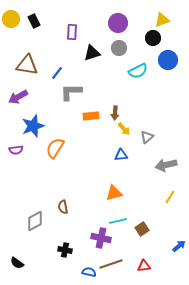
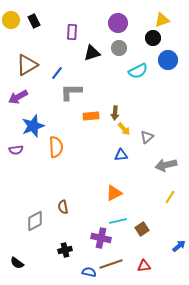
yellow circle: moved 1 px down
brown triangle: rotated 40 degrees counterclockwise
orange semicircle: moved 1 px right, 1 px up; rotated 145 degrees clockwise
orange triangle: rotated 12 degrees counterclockwise
black cross: rotated 24 degrees counterclockwise
